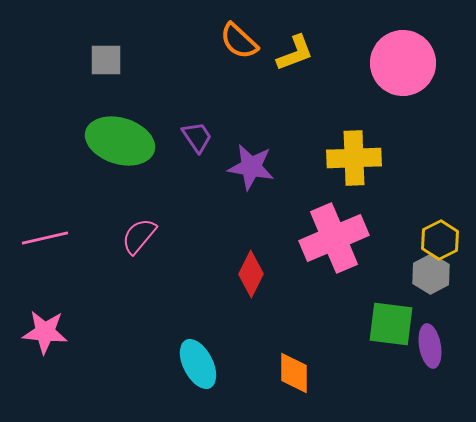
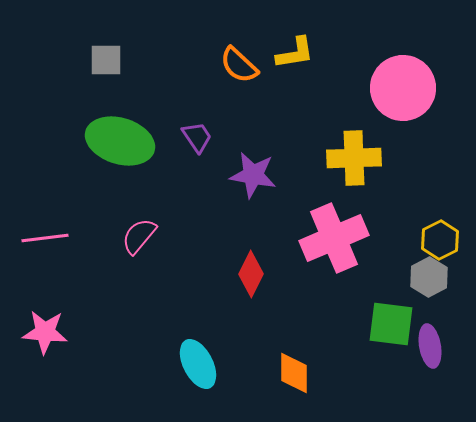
orange semicircle: moved 24 px down
yellow L-shape: rotated 12 degrees clockwise
pink circle: moved 25 px down
purple star: moved 2 px right, 8 px down
pink line: rotated 6 degrees clockwise
gray hexagon: moved 2 px left, 3 px down
